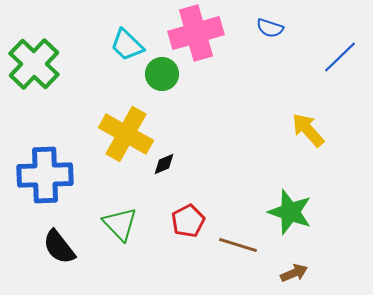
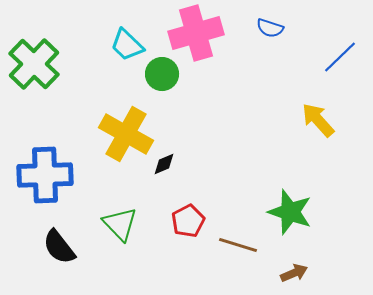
yellow arrow: moved 10 px right, 10 px up
